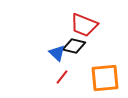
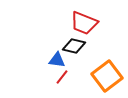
red trapezoid: moved 2 px up
blue triangle: moved 7 px down; rotated 36 degrees counterclockwise
orange square: moved 2 px right, 2 px up; rotated 32 degrees counterclockwise
